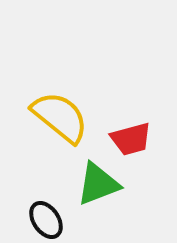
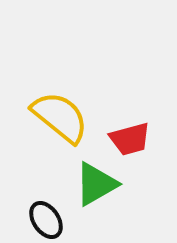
red trapezoid: moved 1 px left
green triangle: moved 2 px left; rotated 9 degrees counterclockwise
